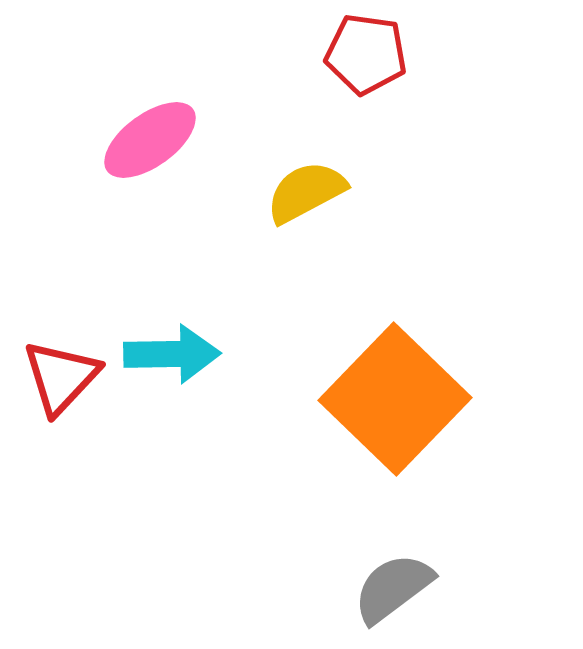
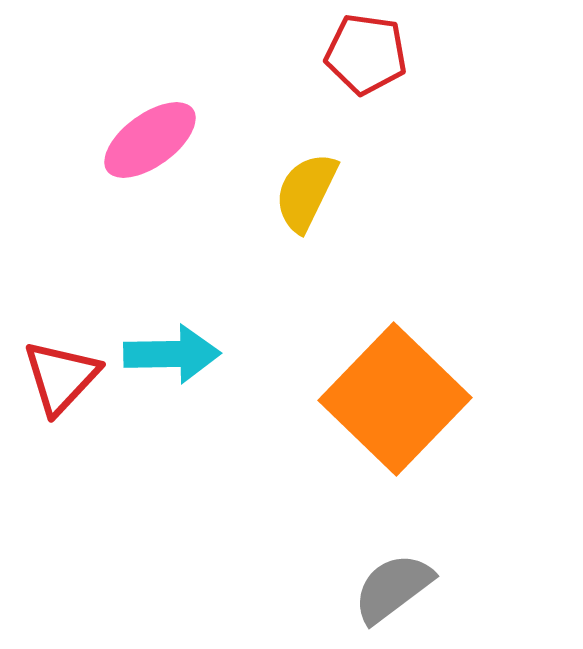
yellow semicircle: rotated 36 degrees counterclockwise
